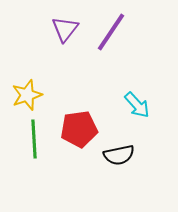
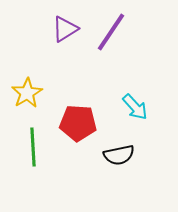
purple triangle: rotated 20 degrees clockwise
yellow star: moved 2 px up; rotated 12 degrees counterclockwise
cyan arrow: moved 2 px left, 2 px down
red pentagon: moved 1 px left, 6 px up; rotated 12 degrees clockwise
green line: moved 1 px left, 8 px down
